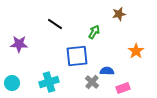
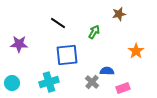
black line: moved 3 px right, 1 px up
blue square: moved 10 px left, 1 px up
